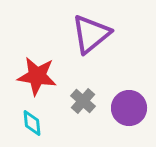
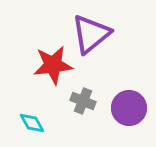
red star: moved 16 px right, 11 px up; rotated 15 degrees counterclockwise
gray cross: rotated 20 degrees counterclockwise
cyan diamond: rotated 24 degrees counterclockwise
